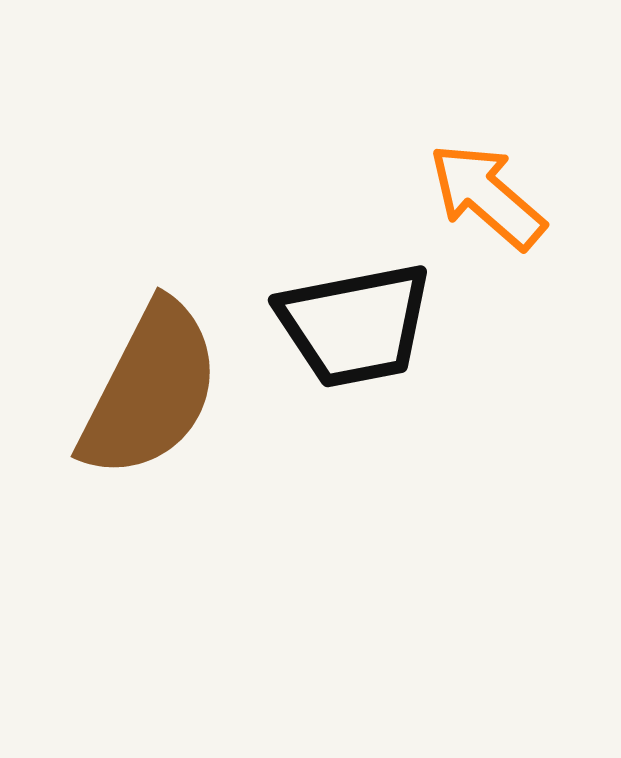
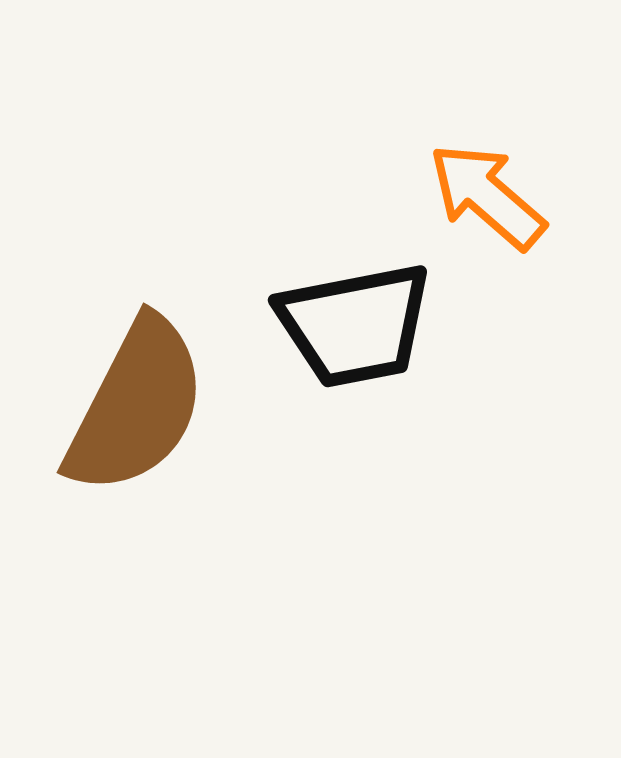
brown semicircle: moved 14 px left, 16 px down
